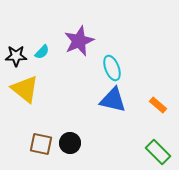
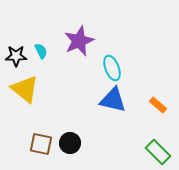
cyan semicircle: moved 1 px left, 1 px up; rotated 70 degrees counterclockwise
